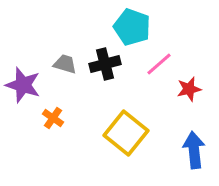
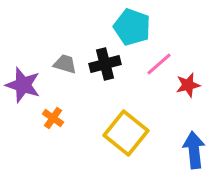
red star: moved 1 px left, 4 px up
